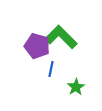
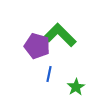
green L-shape: moved 1 px left, 2 px up
blue line: moved 2 px left, 5 px down
